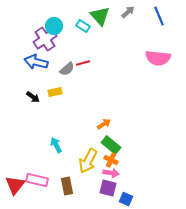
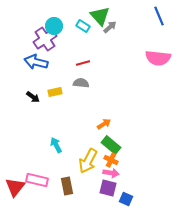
gray arrow: moved 18 px left, 15 px down
gray semicircle: moved 14 px right, 14 px down; rotated 133 degrees counterclockwise
red triangle: moved 2 px down
